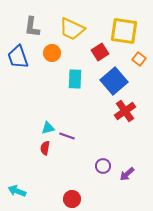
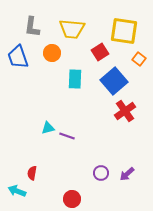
yellow trapezoid: rotated 20 degrees counterclockwise
red semicircle: moved 13 px left, 25 px down
purple circle: moved 2 px left, 7 px down
